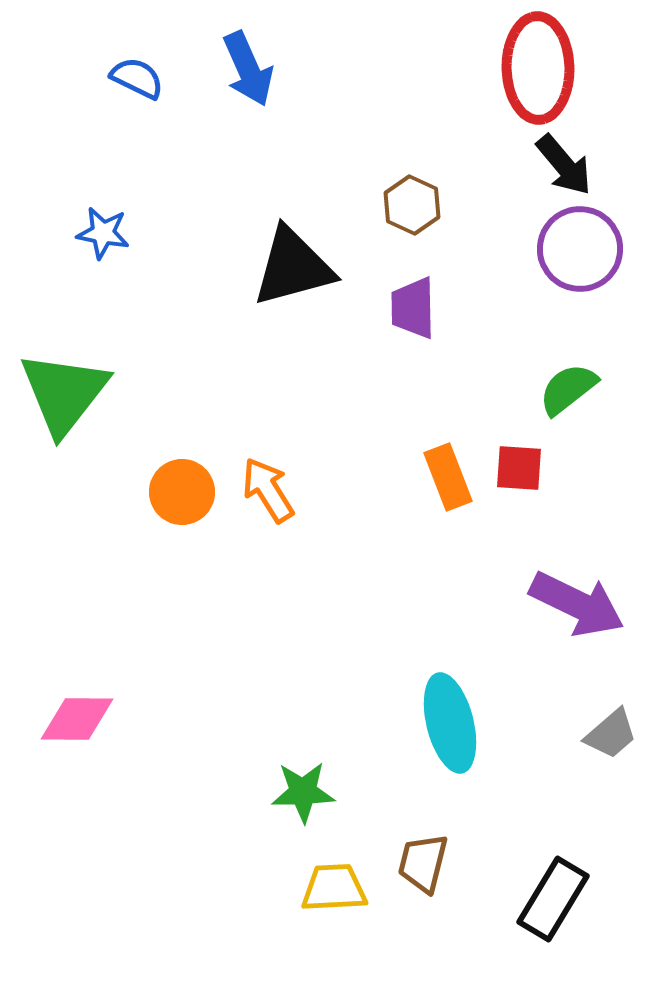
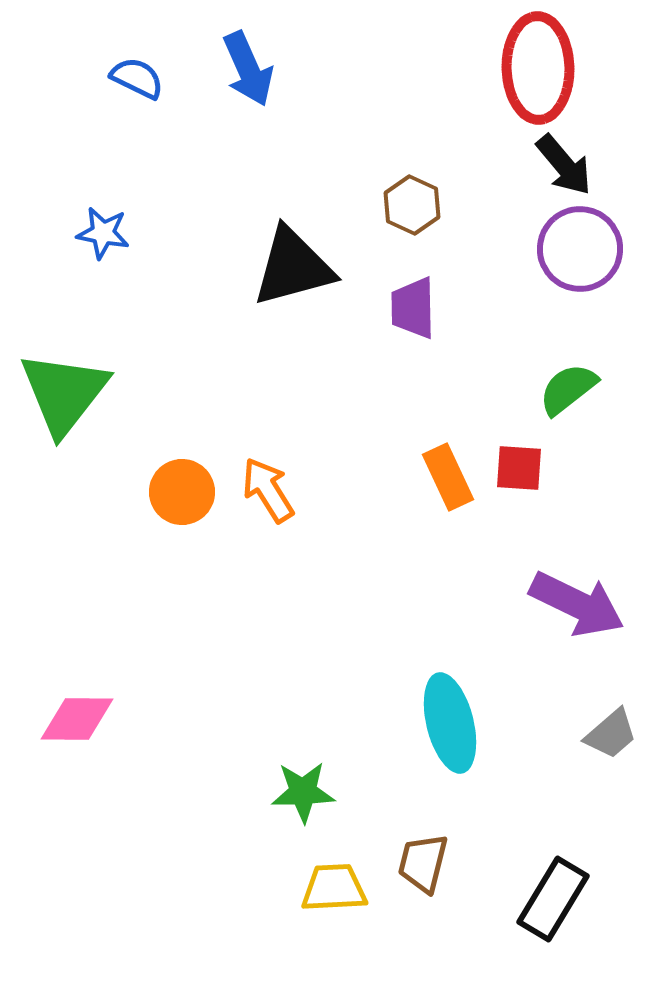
orange rectangle: rotated 4 degrees counterclockwise
